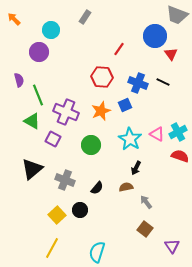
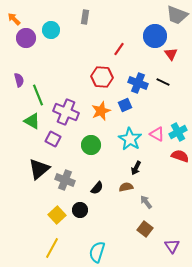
gray rectangle: rotated 24 degrees counterclockwise
purple circle: moved 13 px left, 14 px up
black triangle: moved 7 px right
